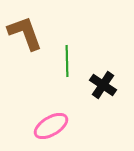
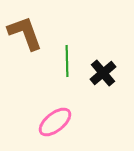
black cross: moved 12 px up; rotated 16 degrees clockwise
pink ellipse: moved 4 px right, 4 px up; rotated 8 degrees counterclockwise
